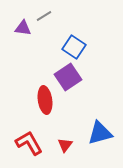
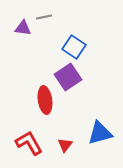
gray line: moved 1 px down; rotated 21 degrees clockwise
